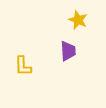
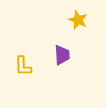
purple trapezoid: moved 6 px left, 4 px down
